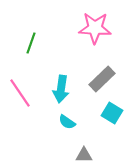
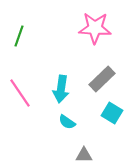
green line: moved 12 px left, 7 px up
